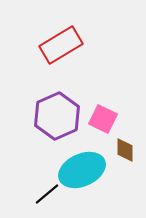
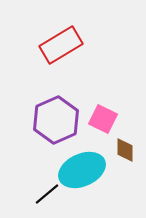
purple hexagon: moved 1 px left, 4 px down
